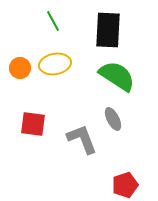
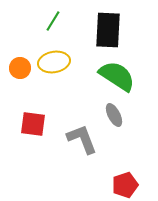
green line: rotated 60 degrees clockwise
yellow ellipse: moved 1 px left, 2 px up
gray ellipse: moved 1 px right, 4 px up
